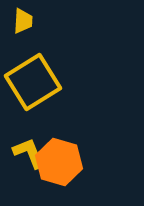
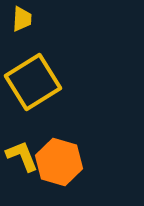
yellow trapezoid: moved 1 px left, 2 px up
yellow L-shape: moved 7 px left, 3 px down
